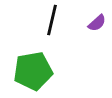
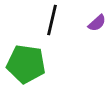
green pentagon: moved 7 px left, 7 px up; rotated 18 degrees clockwise
